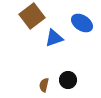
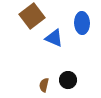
blue ellipse: rotated 55 degrees clockwise
blue triangle: rotated 42 degrees clockwise
